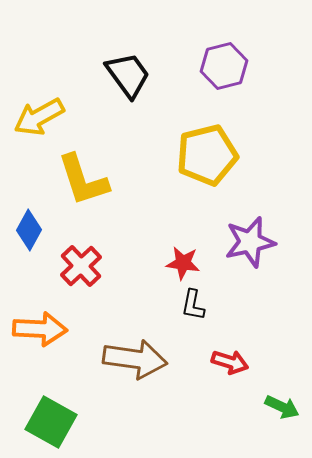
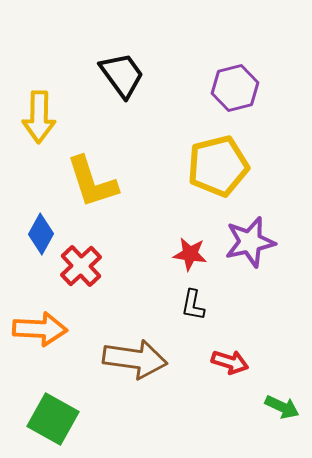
purple hexagon: moved 11 px right, 22 px down
black trapezoid: moved 6 px left
yellow arrow: rotated 60 degrees counterclockwise
yellow pentagon: moved 11 px right, 11 px down
yellow L-shape: moved 9 px right, 2 px down
blue diamond: moved 12 px right, 4 px down
red star: moved 7 px right, 9 px up
green square: moved 2 px right, 3 px up
